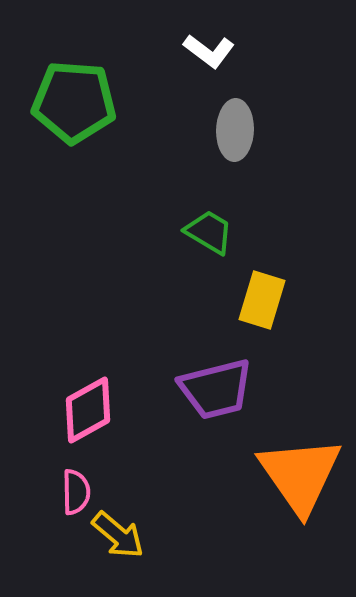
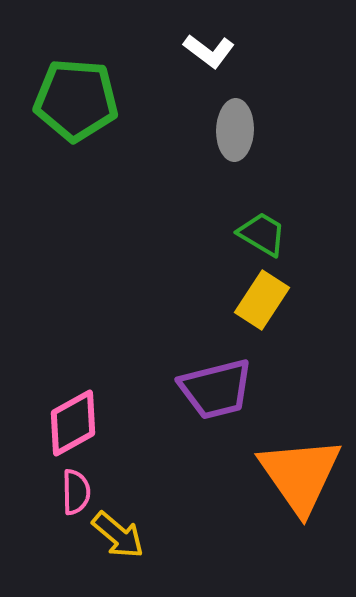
green pentagon: moved 2 px right, 2 px up
green trapezoid: moved 53 px right, 2 px down
yellow rectangle: rotated 16 degrees clockwise
pink diamond: moved 15 px left, 13 px down
